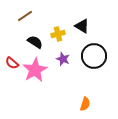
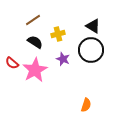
brown line: moved 8 px right, 4 px down
black triangle: moved 11 px right
black circle: moved 3 px left, 6 px up
orange semicircle: moved 1 px right, 1 px down
